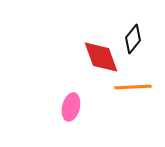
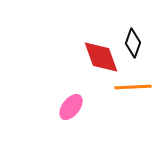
black diamond: moved 4 px down; rotated 20 degrees counterclockwise
pink ellipse: rotated 24 degrees clockwise
